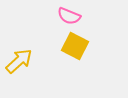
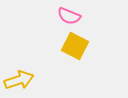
yellow arrow: moved 19 px down; rotated 24 degrees clockwise
